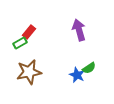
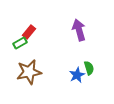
green semicircle: rotated 72 degrees counterclockwise
blue star: rotated 21 degrees clockwise
